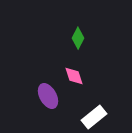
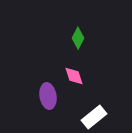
purple ellipse: rotated 20 degrees clockwise
